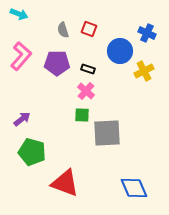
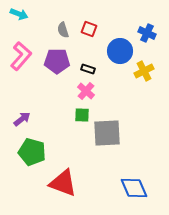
purple pentagon: moved 2 px up
red triangle: moved 2 px left
